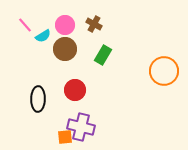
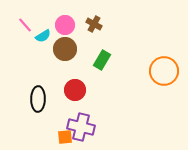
green rectangle: moved 1 px left, 5 px down
